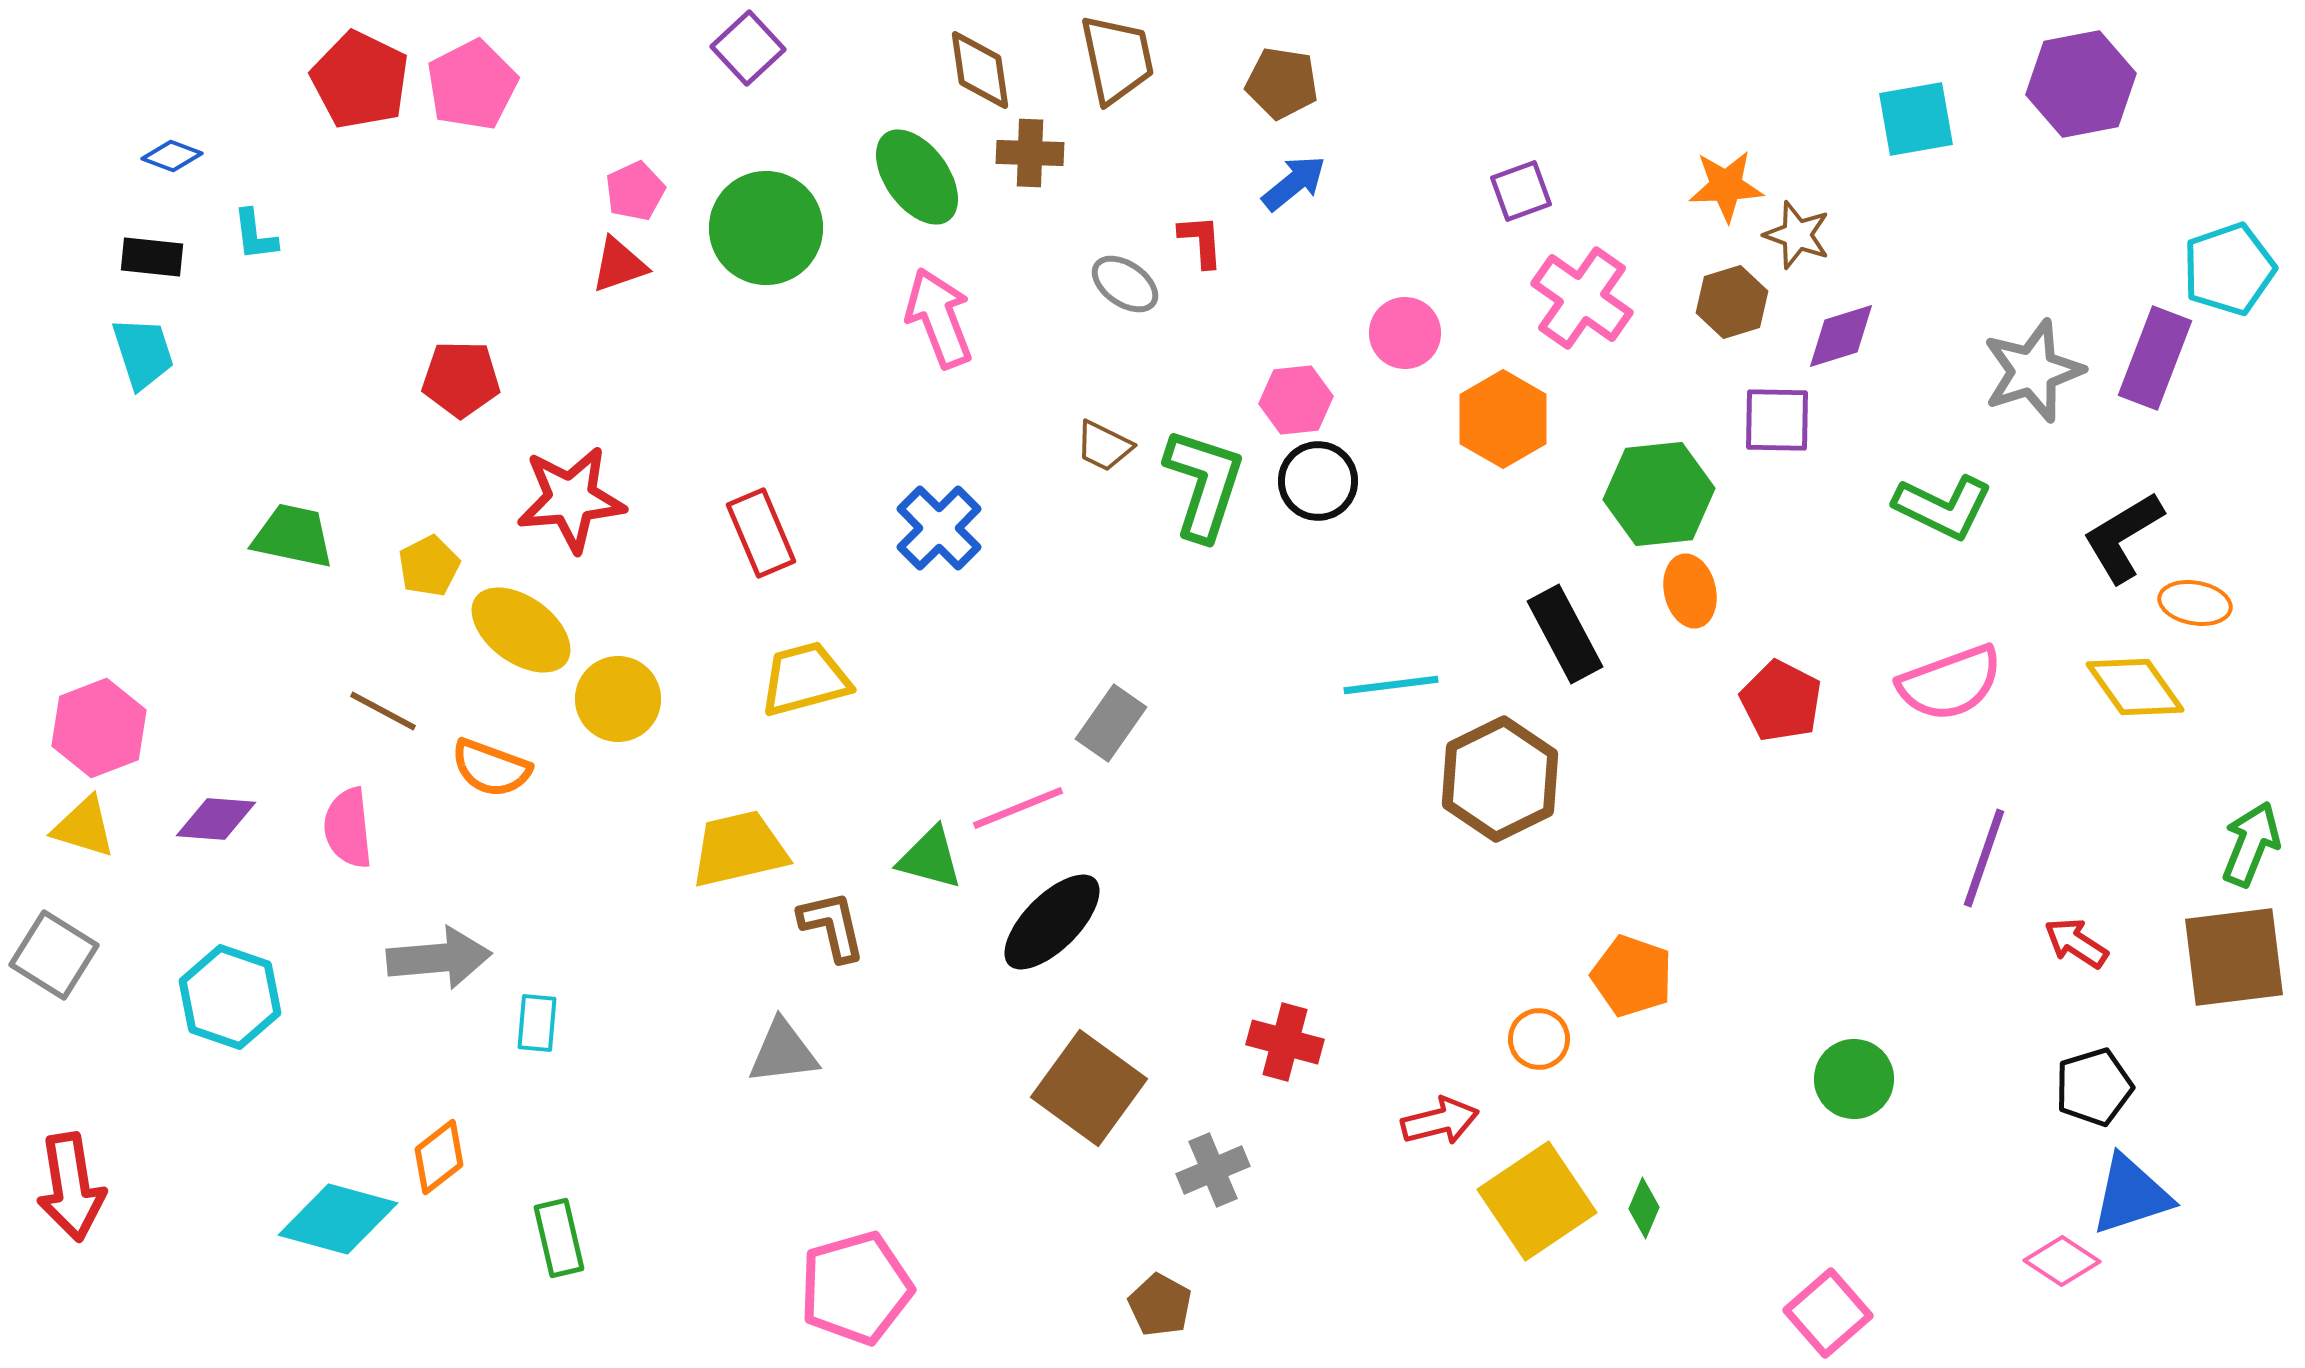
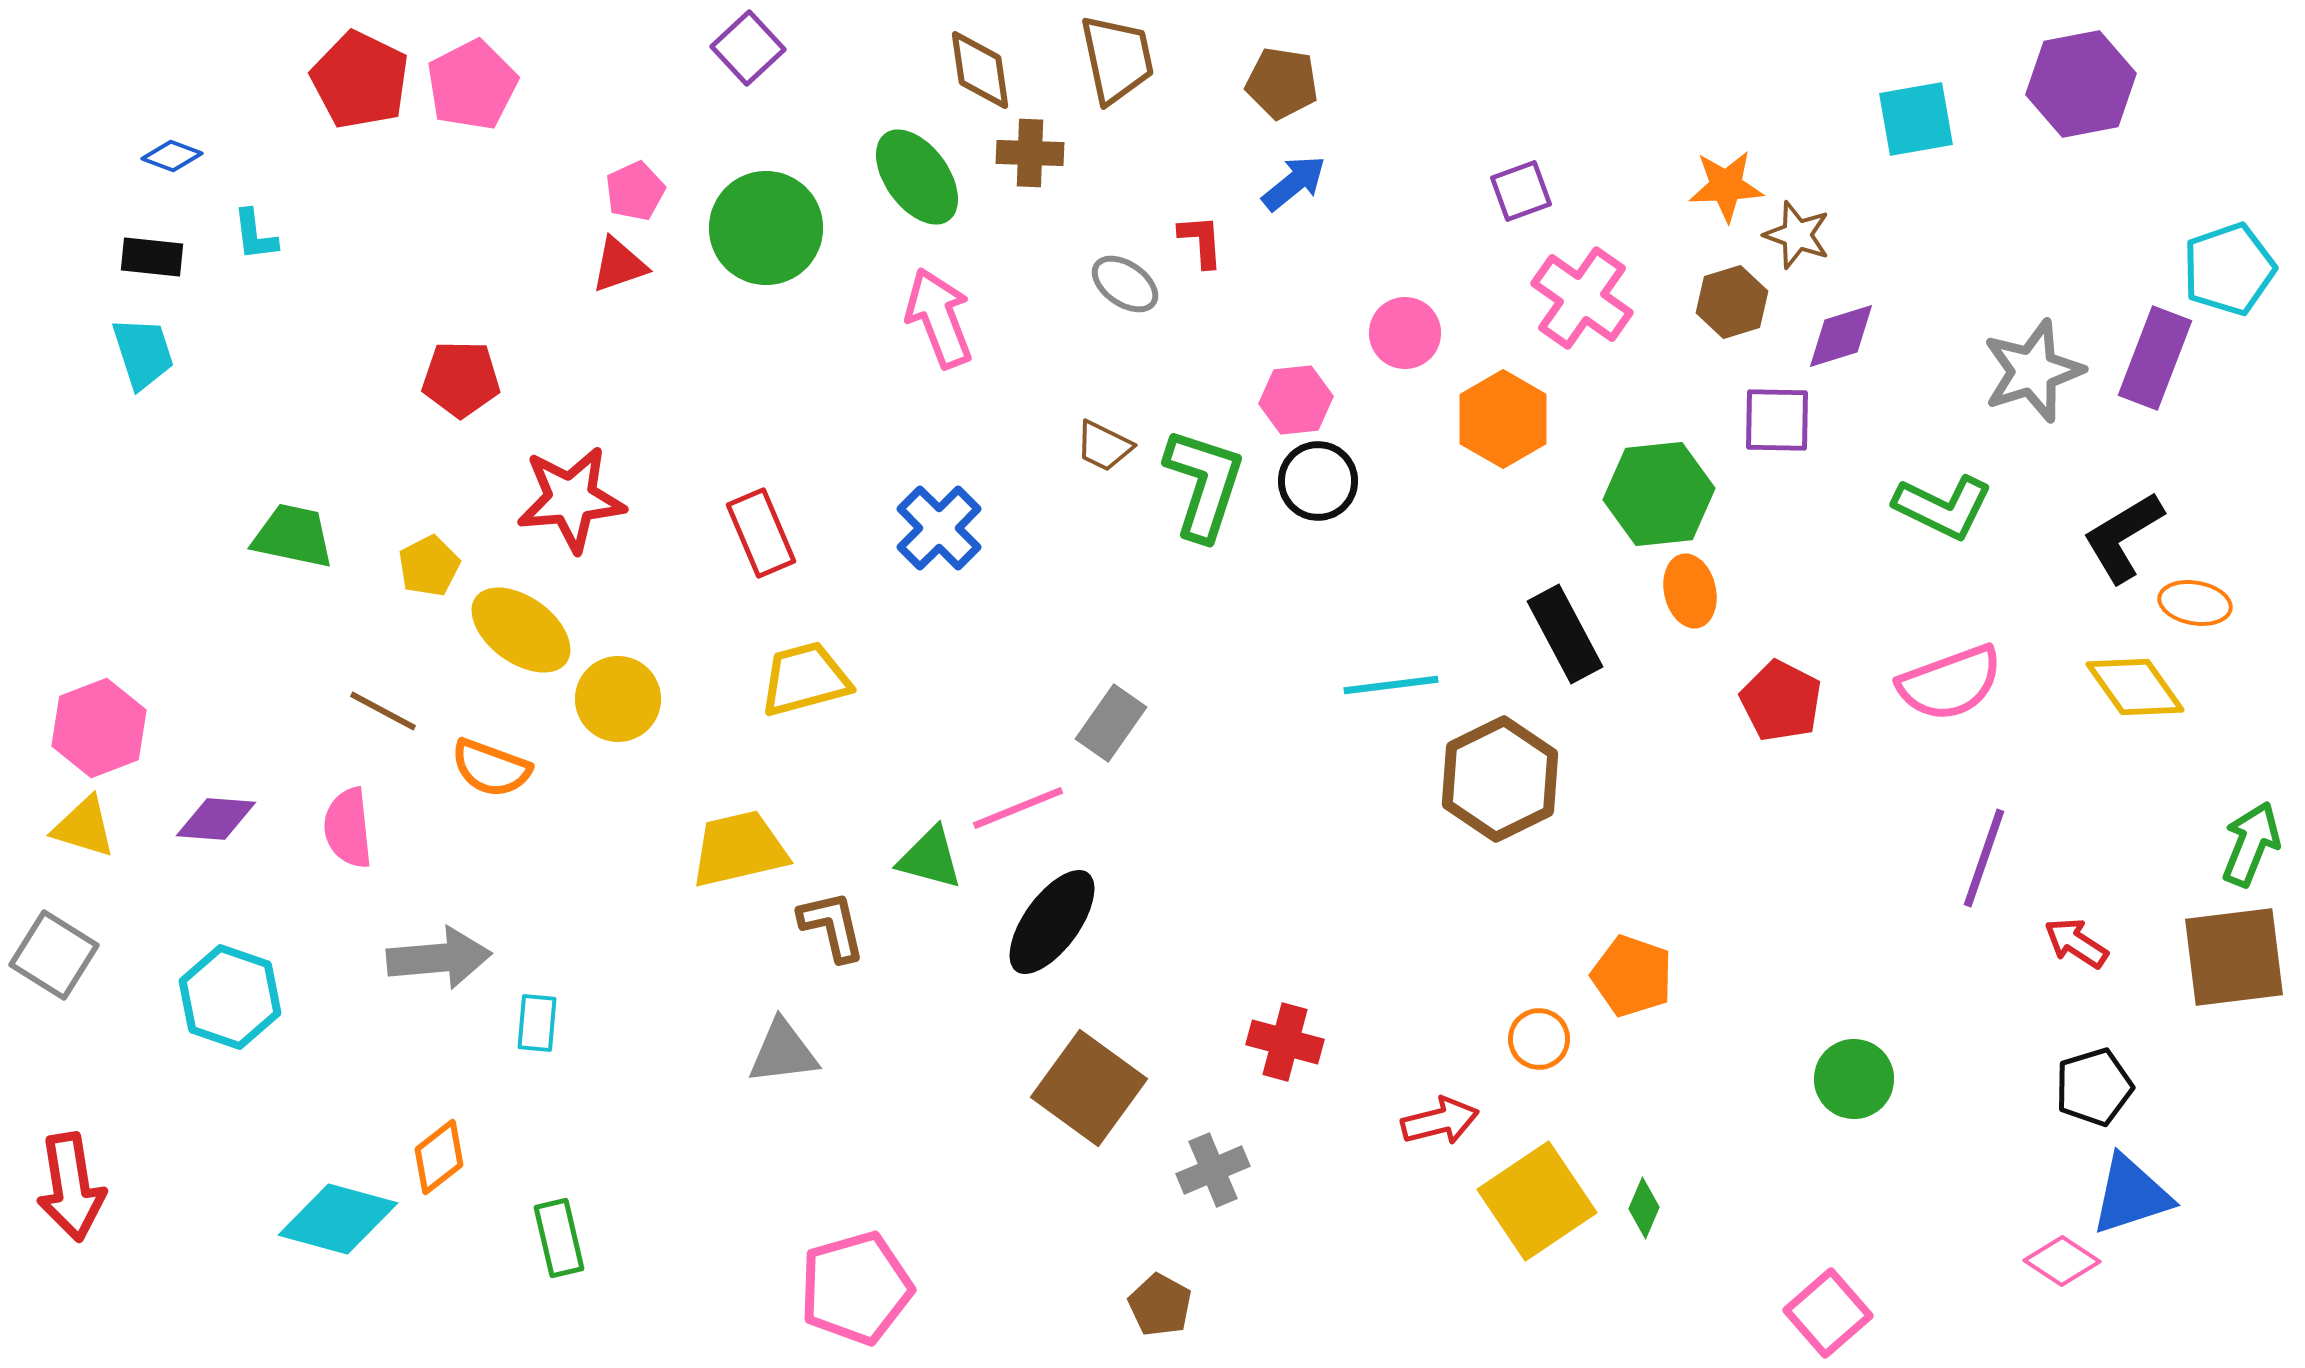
black ellipse at (1052, 922): rotated 9 degrees counterclockwise
